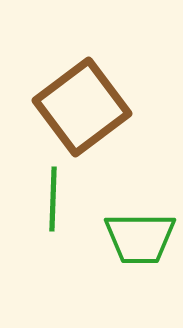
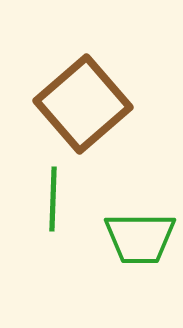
brown square: moved 1 px right, 3 px up; rotated 4 degrees counterclockwise
